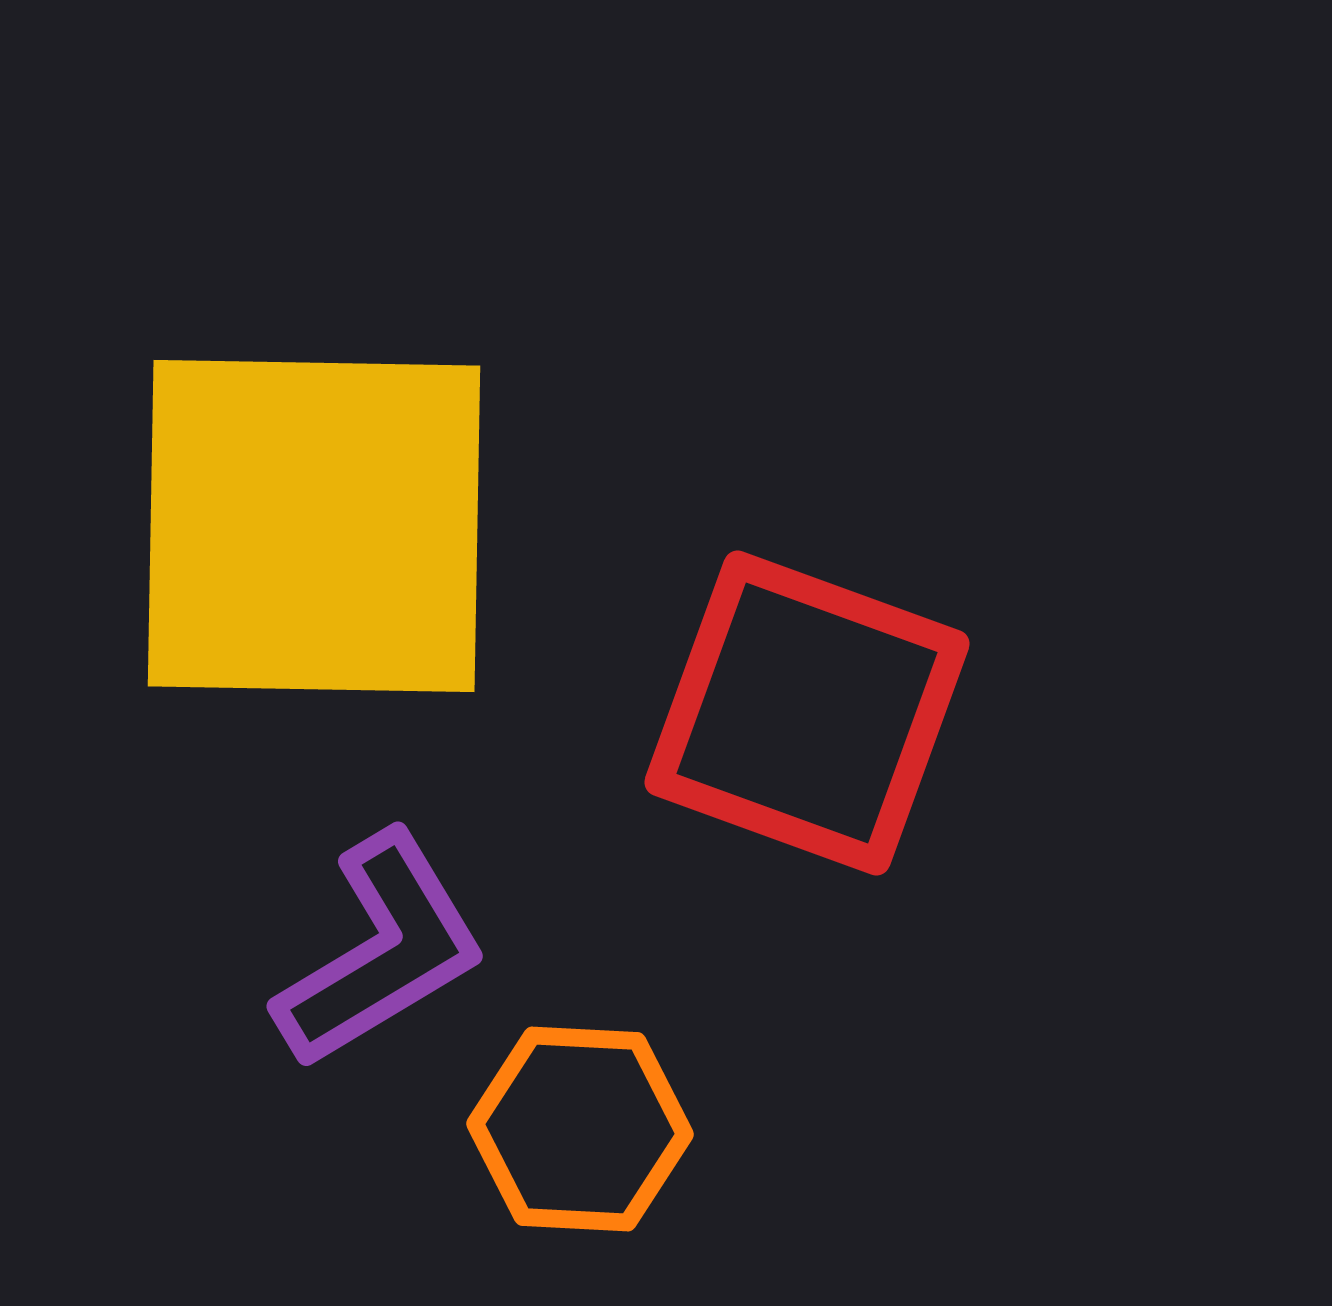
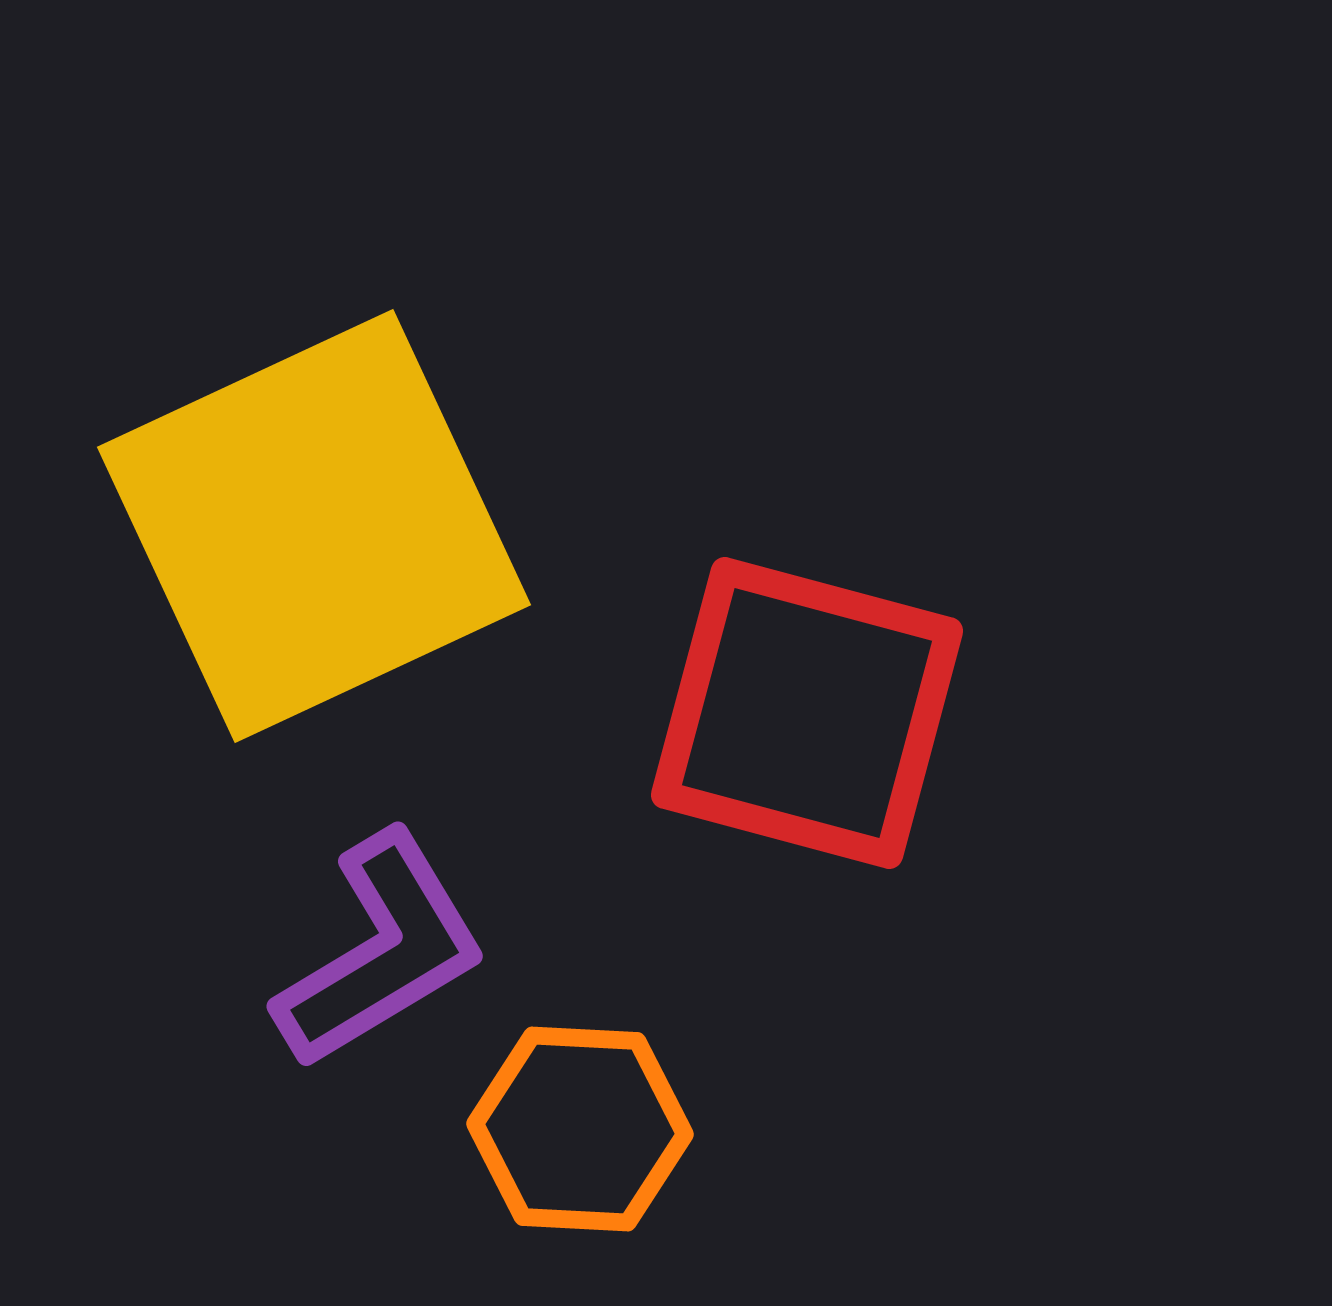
yellow square: rotated 26 degrees counterclockwise
red square: rotated 5 degrees counterclockwise
